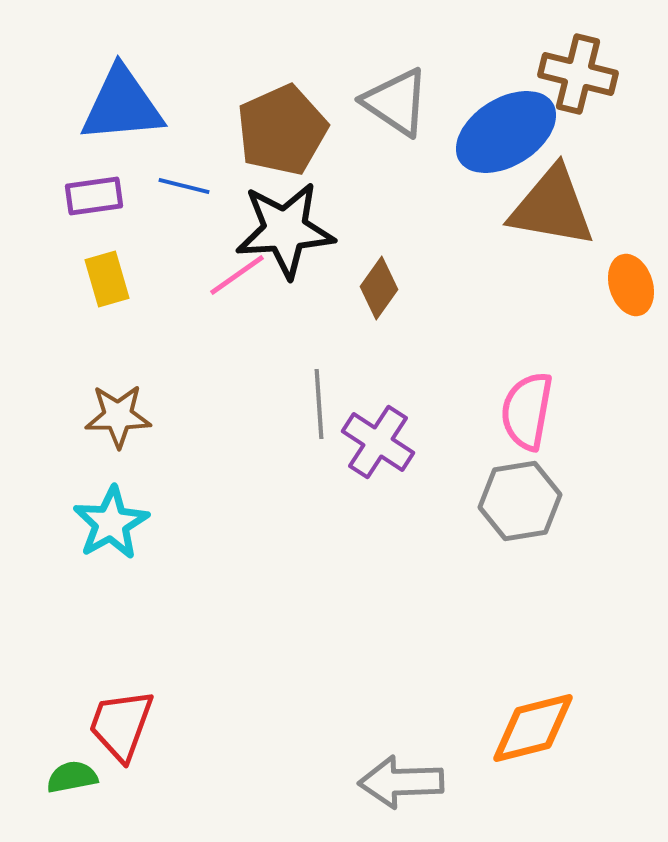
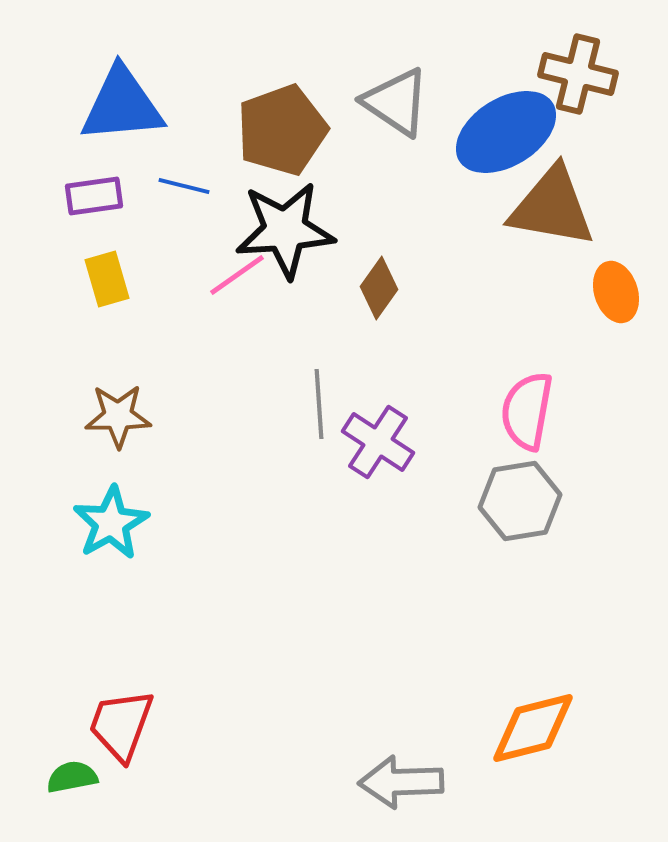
brown pentagon: rotated 4 degrees clockwise
orange ellipse: moved 15 px left, 7 px down
